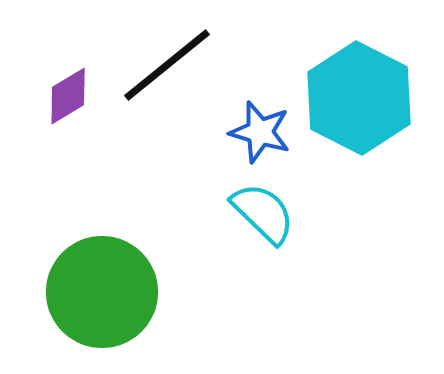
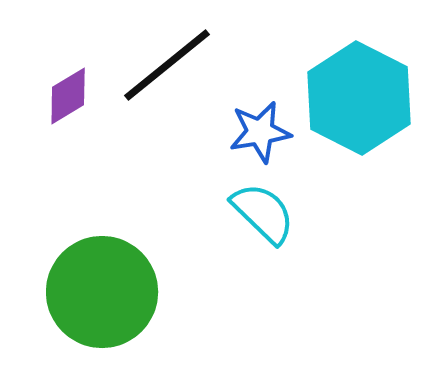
blue star: rotated 26 degrees counterclockwise
